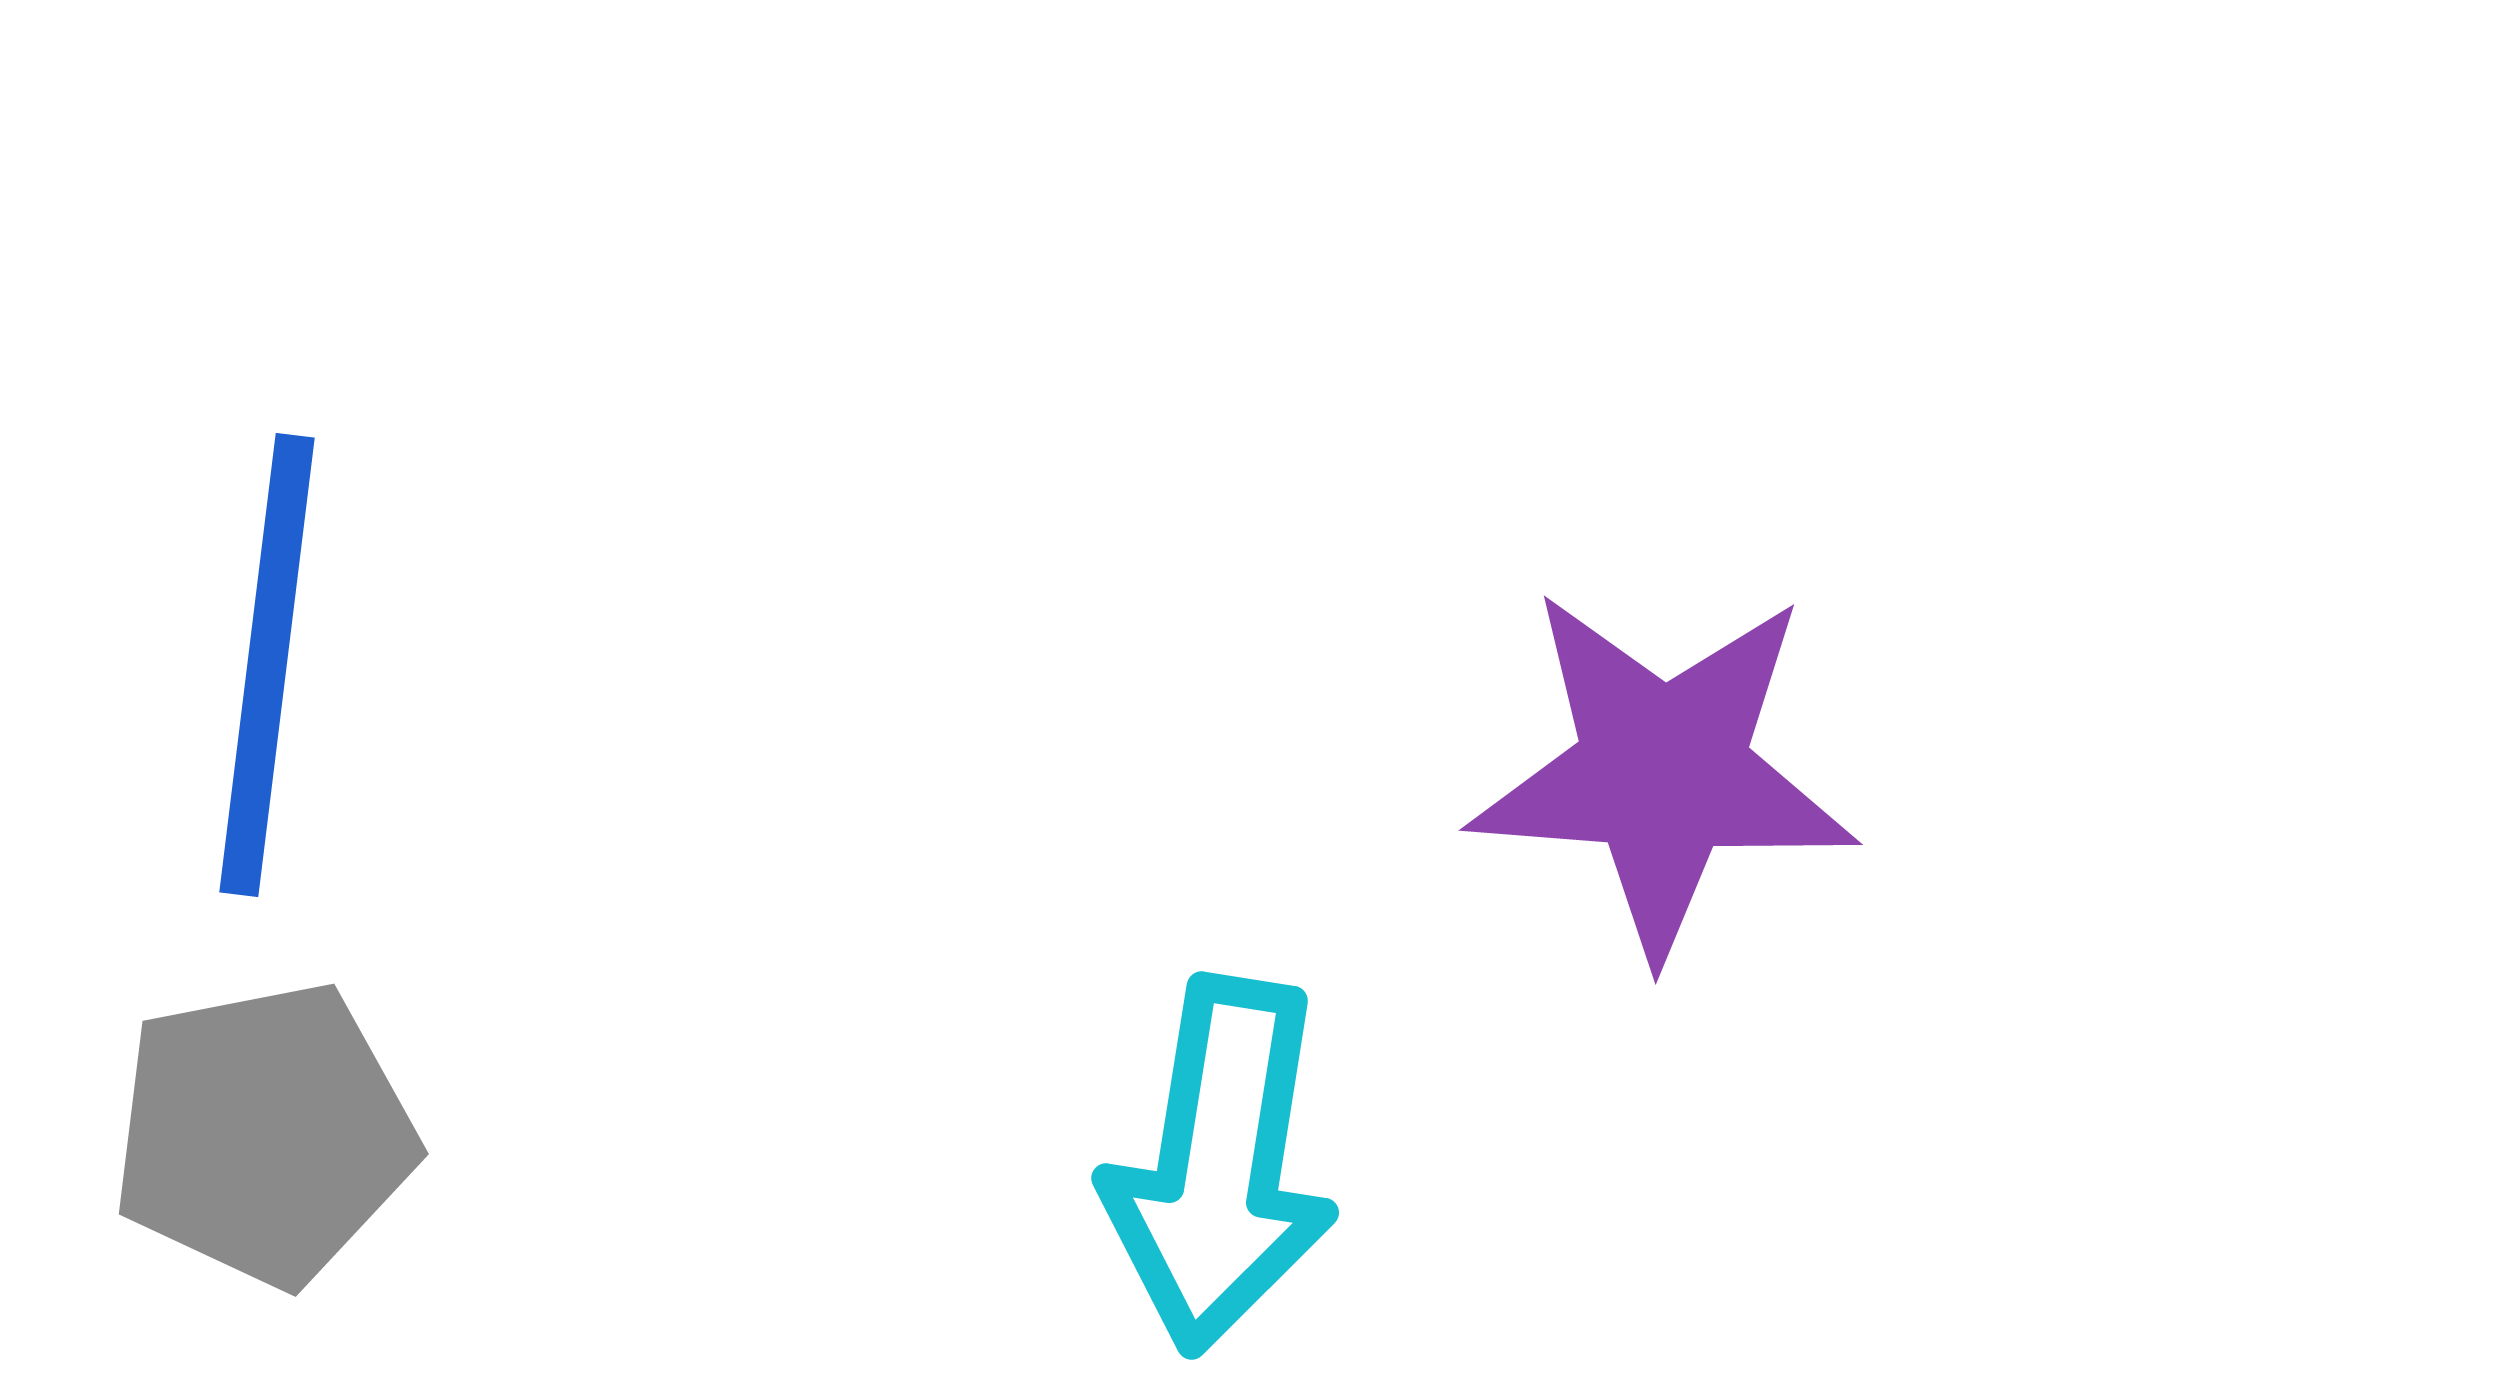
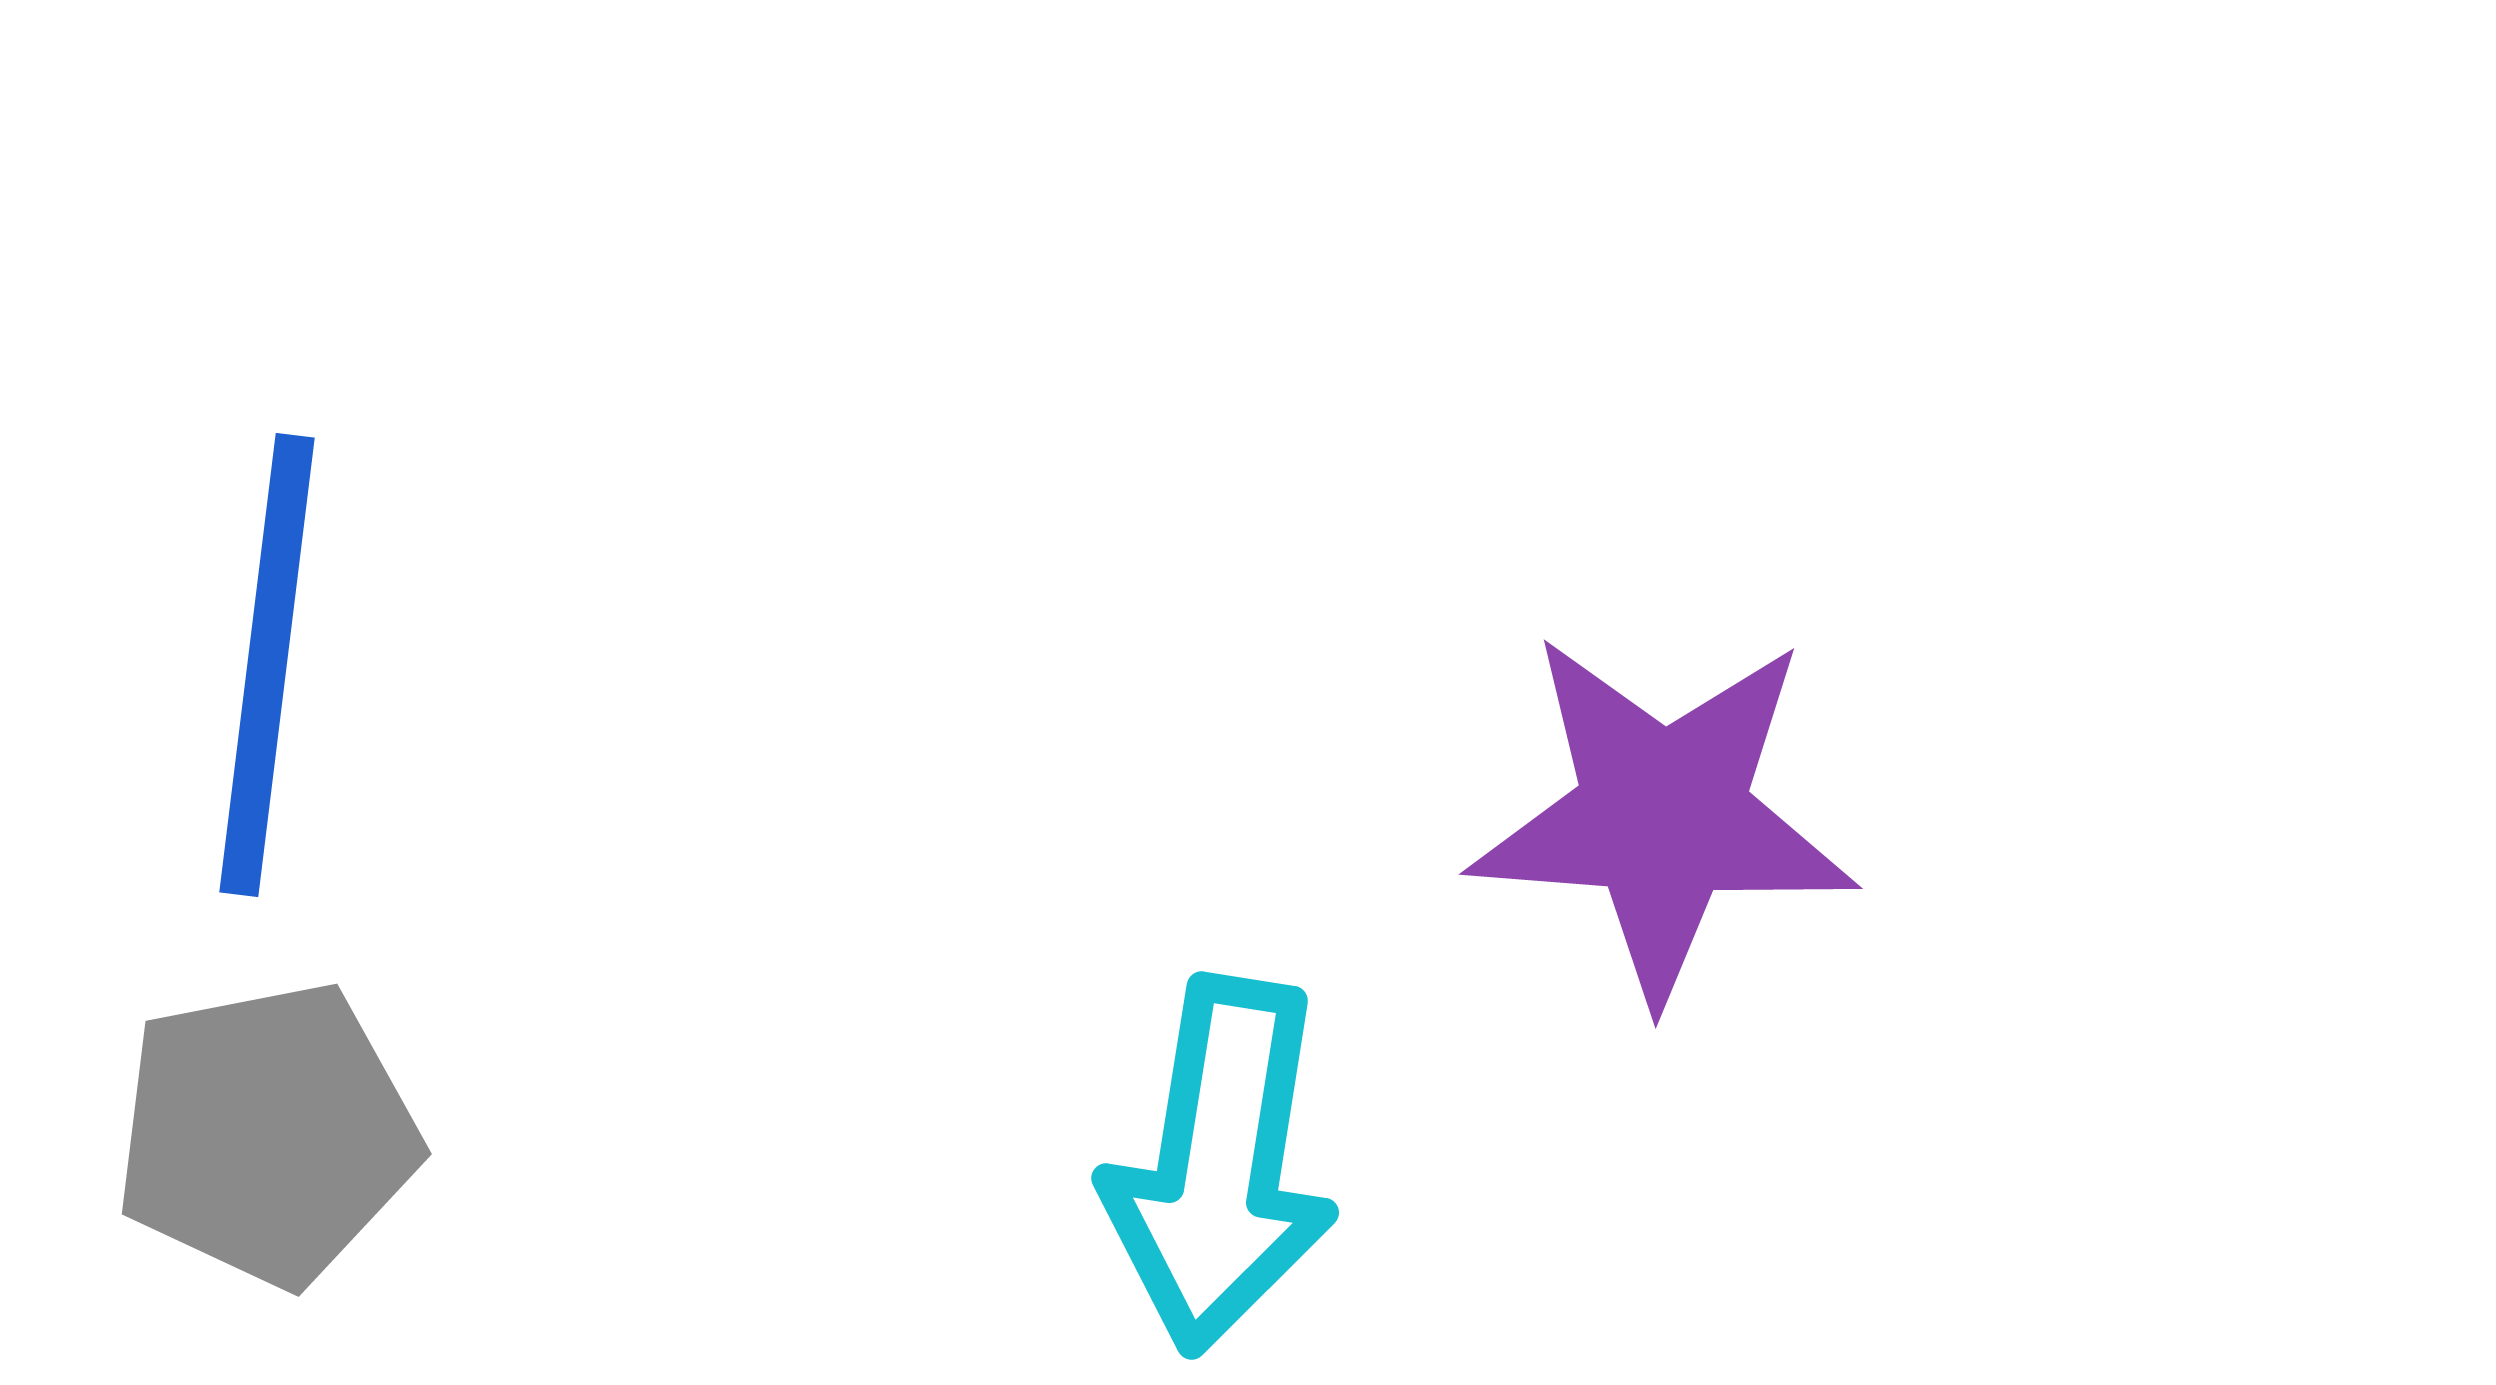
purple star: moved 44 px down
gray pentagon: moved 3 px right
